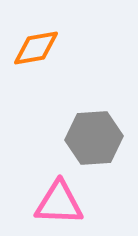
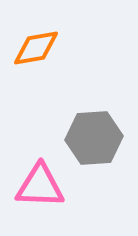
pink triangle: moved 19 px left, 17 px up
